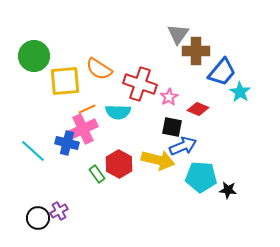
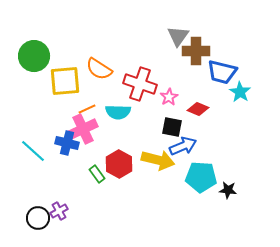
gray triangle: moved 2 px down
blue trapezoid: rotated 64 degrees clockwise
